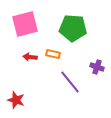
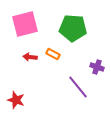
orange rectangle: rotated 16 degrees clockwise
purple line: moved 8 px right, 5 px down
